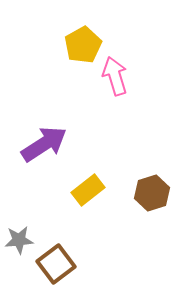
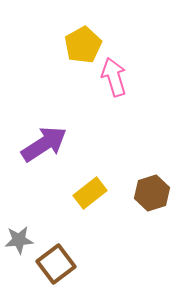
pink arrow: moved 1 px left, 1 px down
yellow rectangle: moved 2 px right, 3 px down
